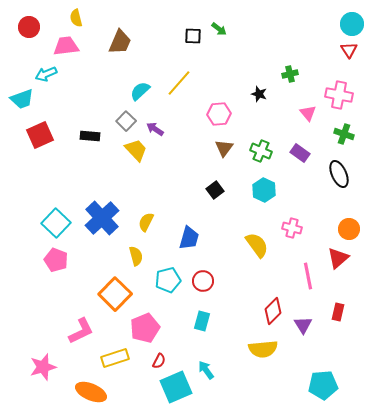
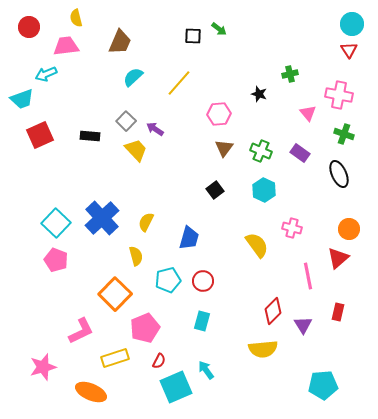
cyan semicircle at (140, 91): moved 7 px left, 14 px up
